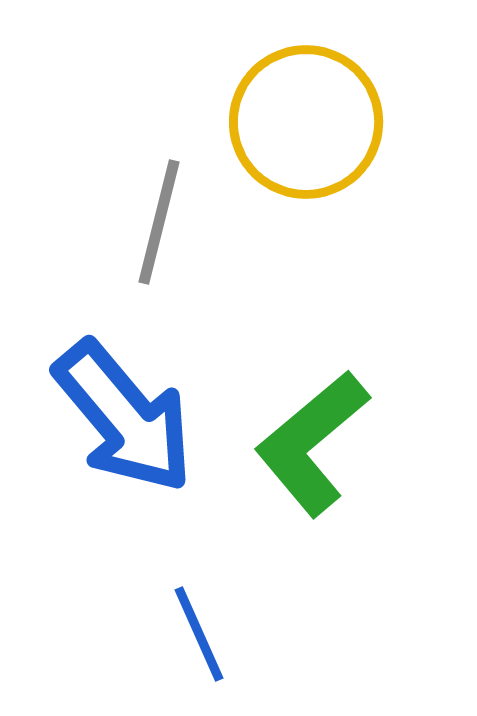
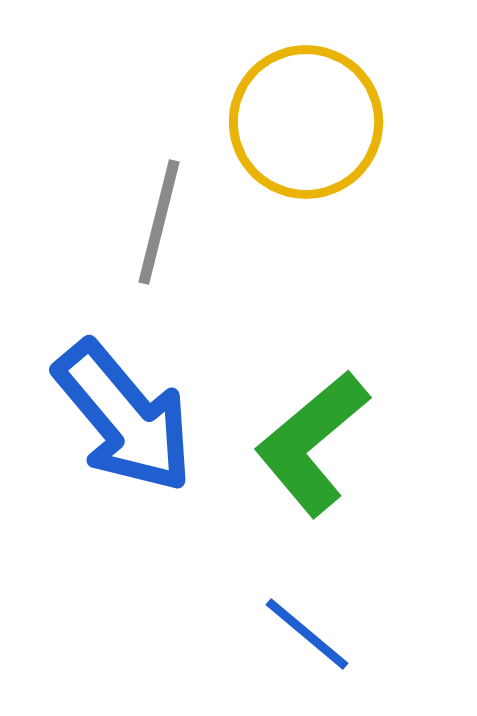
blue line: moved 108 px right; rotated 26 degrees counterclockwise
